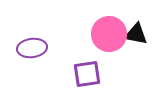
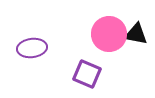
purple square: rotated 32 degrees clockwise
